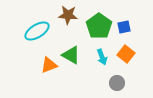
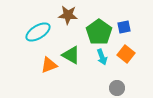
green pentagon: moved 6 px down
cyan ellipse: moved 1 px right, 1 px down
gray circle: moved 5 px down
